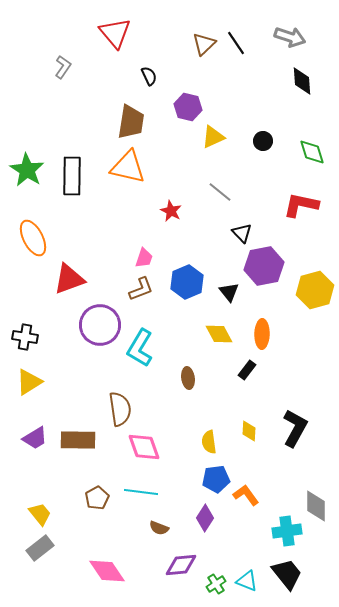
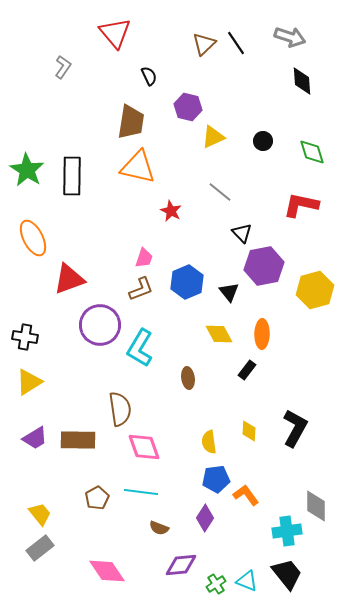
orange triangle at (128, 167): moved 10 px right
